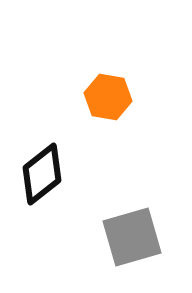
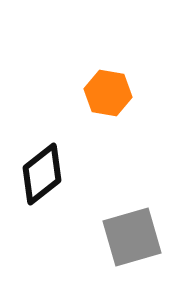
orange hexagon: moved 4 px up
